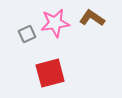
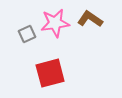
brown L-shape: moved 2 px left, 1 px down
